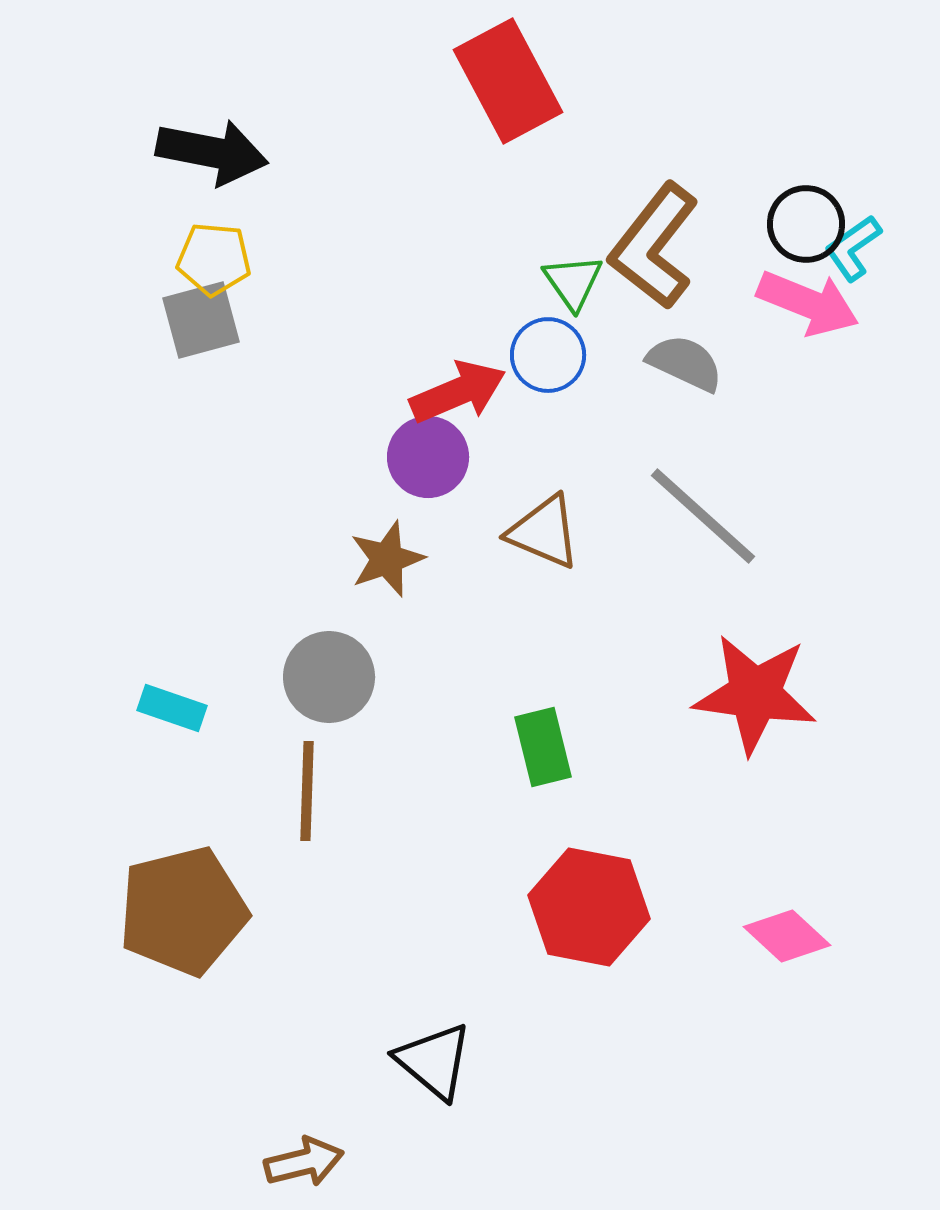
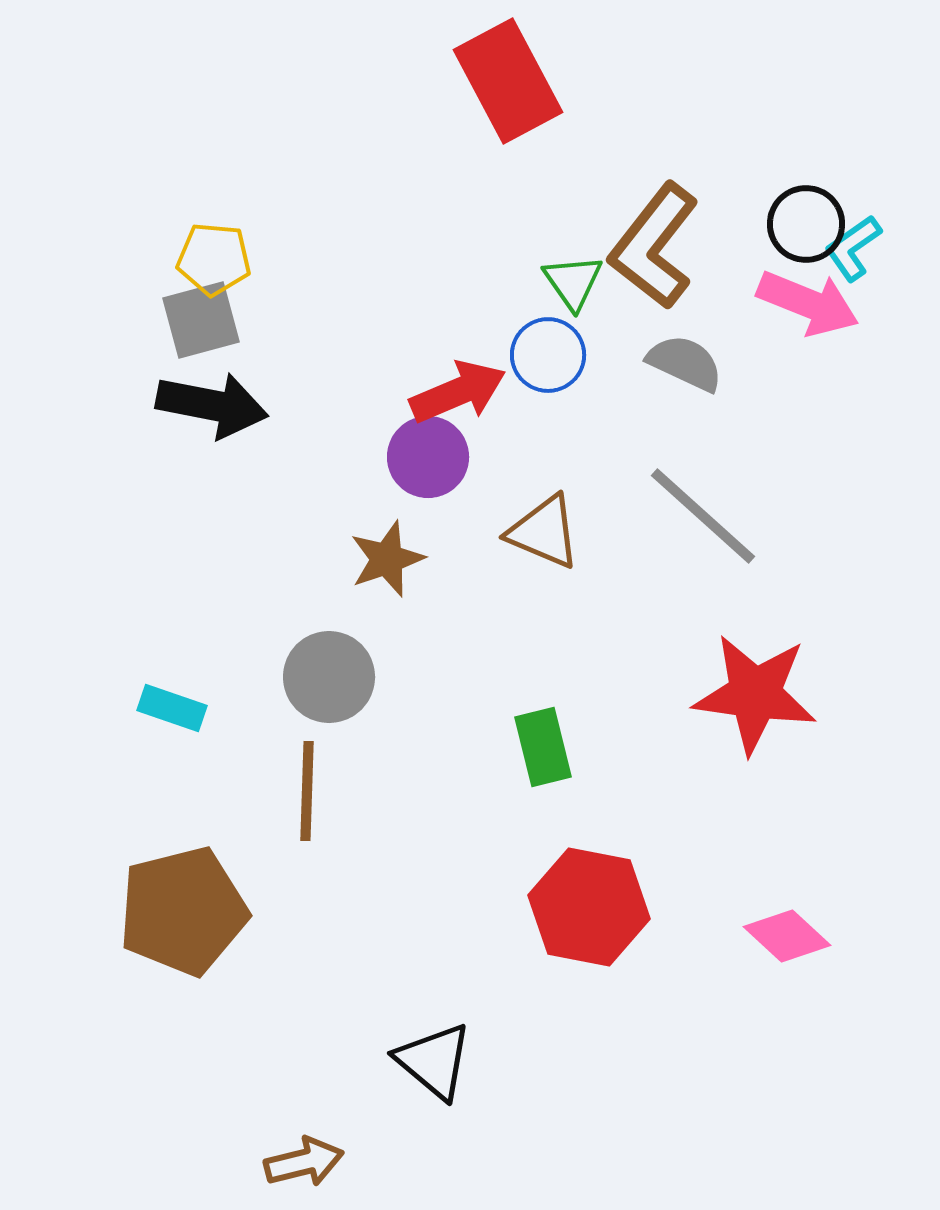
black arrow: moved 253 px down
